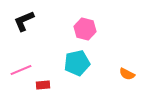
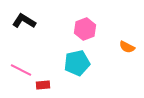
black L-shape: rotated 55 degrees clockwise
pink hexagon: rotated 25 degrees clockwise
pink line: rotated 50 degrees clockwise
orange semicircle: moved 27 px up
